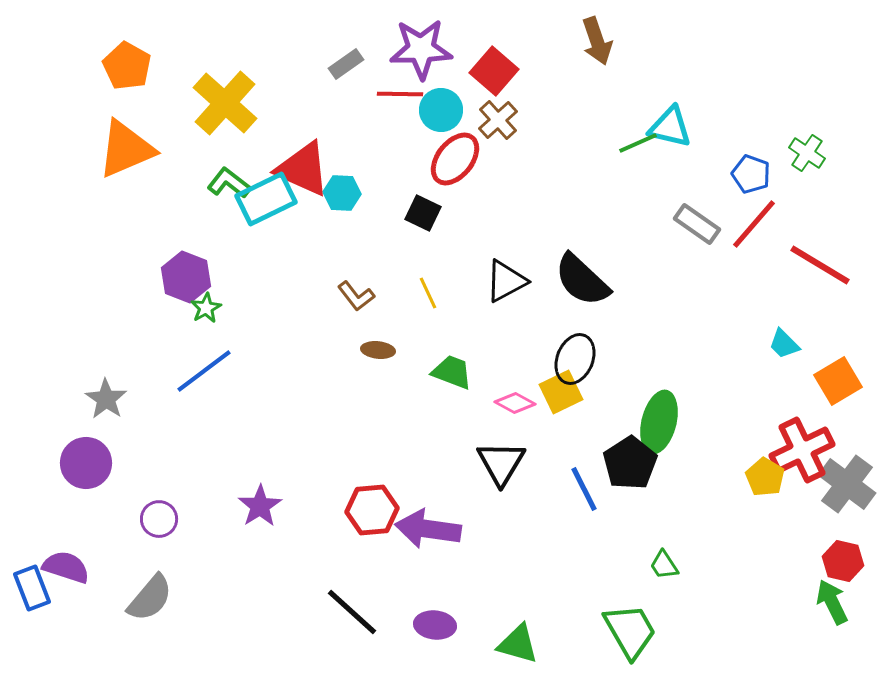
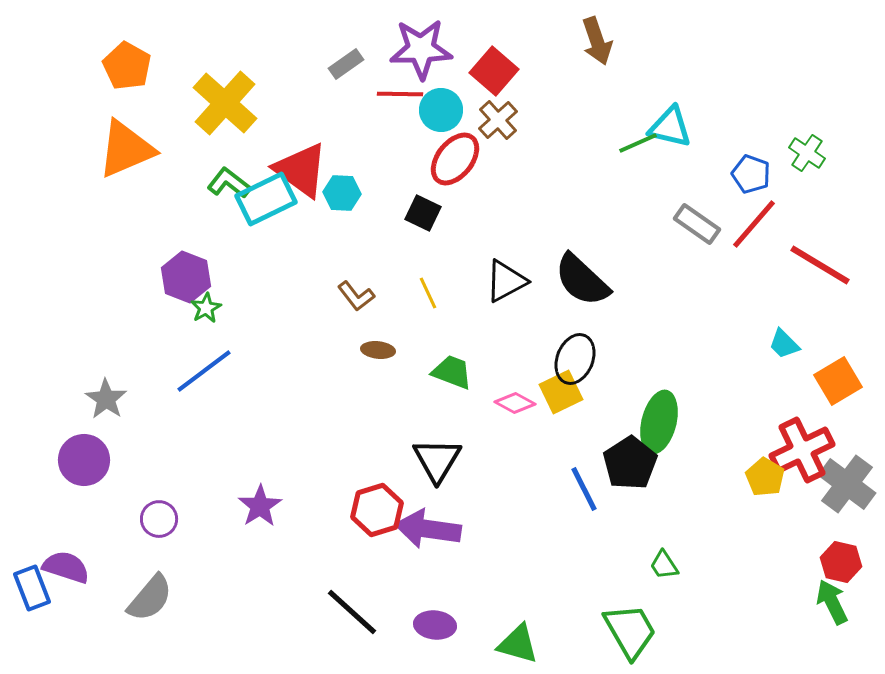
red triangle at (303, 169): moved 2 px left, 1 px down; rotated 12 degrees clockwise
purple circle at (86, 463): moved 2 px left, 3 px up
black triangle at (501, 463): moved 64 px left, 3 px up
red hexagon at (372, 510): moved 5 px right; rotated 12 degrees counterclockwise
red hexagon at (843, 561): moved 2 px left, 1 px down
